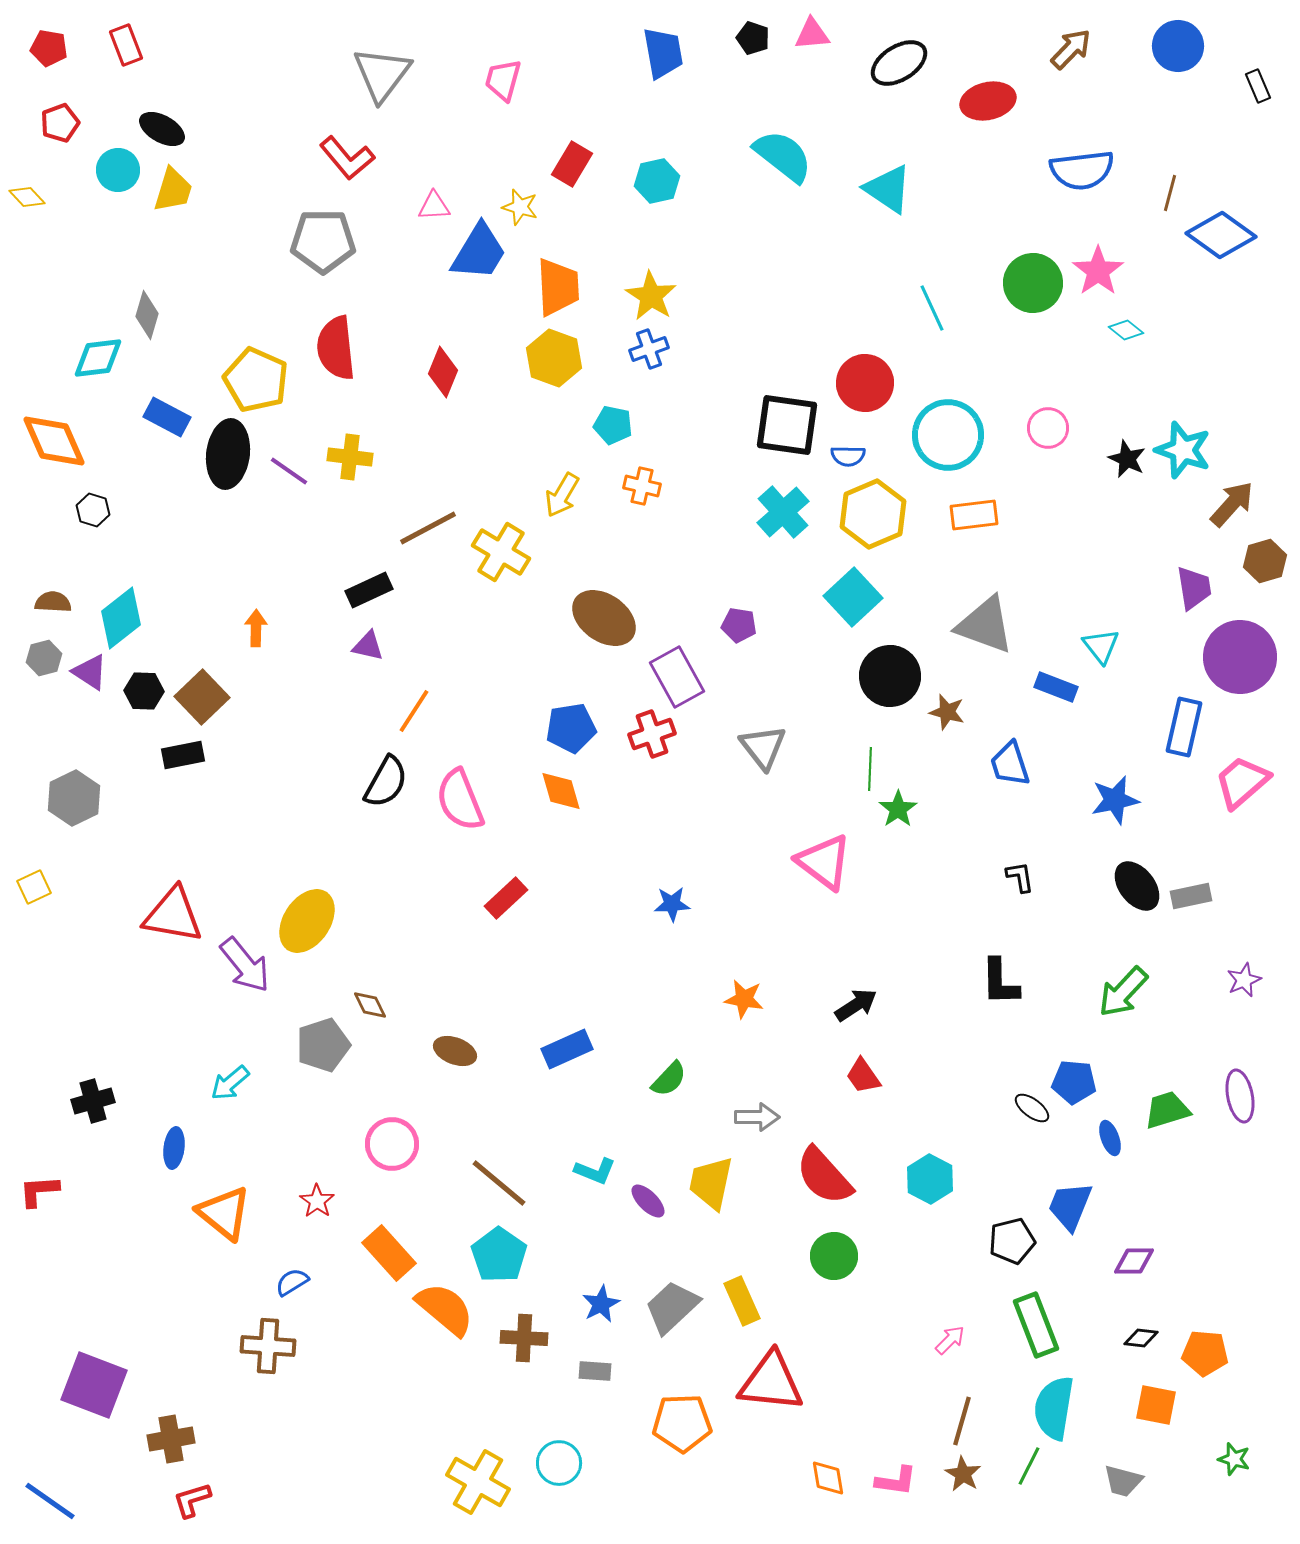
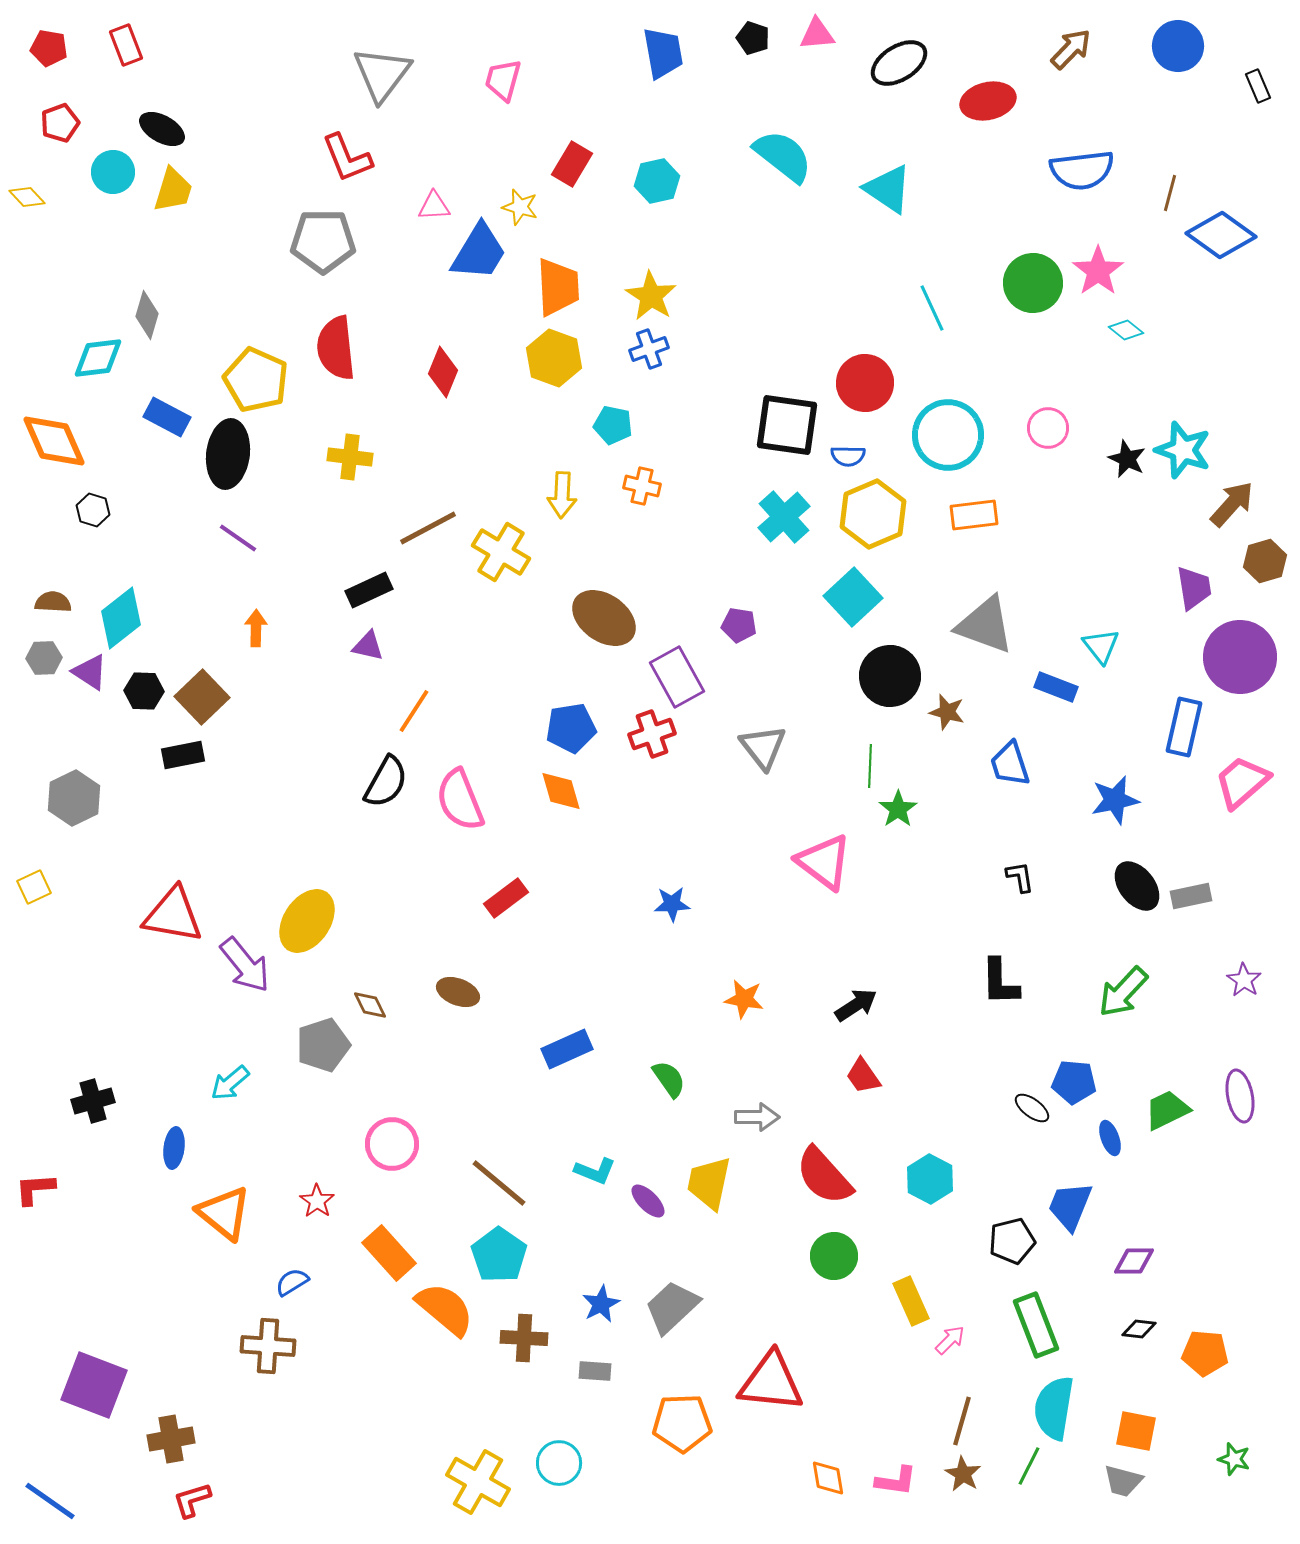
pink triangle at (812, 34): moved 5 px right
red L-shape at (347, 158): rotated 18 degrees clockwise
cyan circle at (118, 170): moved 5 px left, 2 px down
purple line at (289, 471): moved 51 px left, 67 px down
yellow arrow at (562, 495): rotated 27 degrees counterclockwise
cyan cross at (783, 512): moved 1 px right, 5 px down
gray hexagon at (44, 658): rotated 12 degrees clockwise
green line at (870, 769): moved 3 px up
red rectangle at (506, 898): rotated 6 degrees clockwise
purple star at (1244, 980): rotated 16 degrees counterclockwise
brown ellipse at (455, 1051): moved 3 px right, 59 px up
green semicircle at (669, 1079): rotated 78 degrees counterclockwise
green trapezoid at (1167, 1110): rotated 9 degrees counterclockwise
yellow trapezoid at (711, 1183): moved 2 px left
red L-shape at (39, 1191): moved 4 px left, 2 px up
yellow rectangle at (742, 1301): moved 169 px right
black diamond at (1141, 1338): moved 2 px left, 9 px up
orange square at (1156, 1405): moved 20 px left, 26 px down
